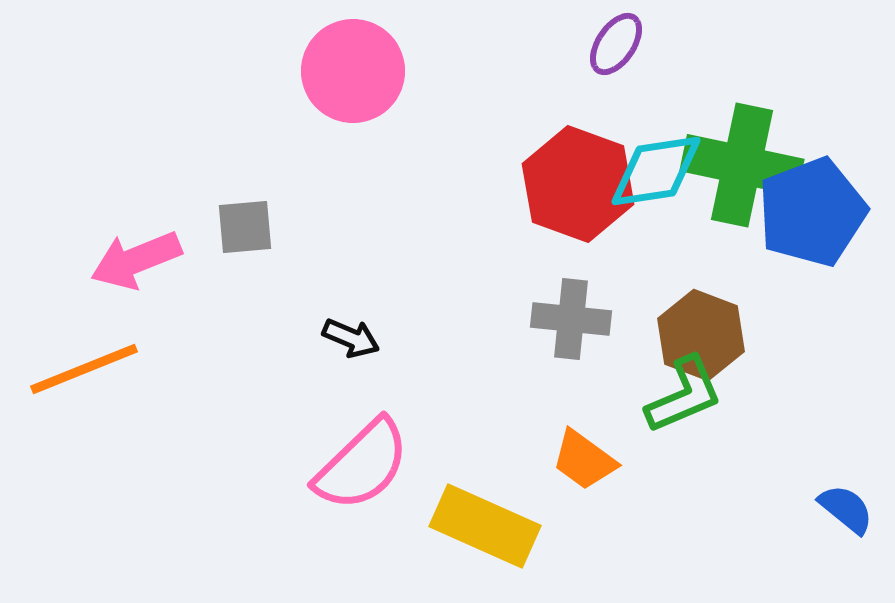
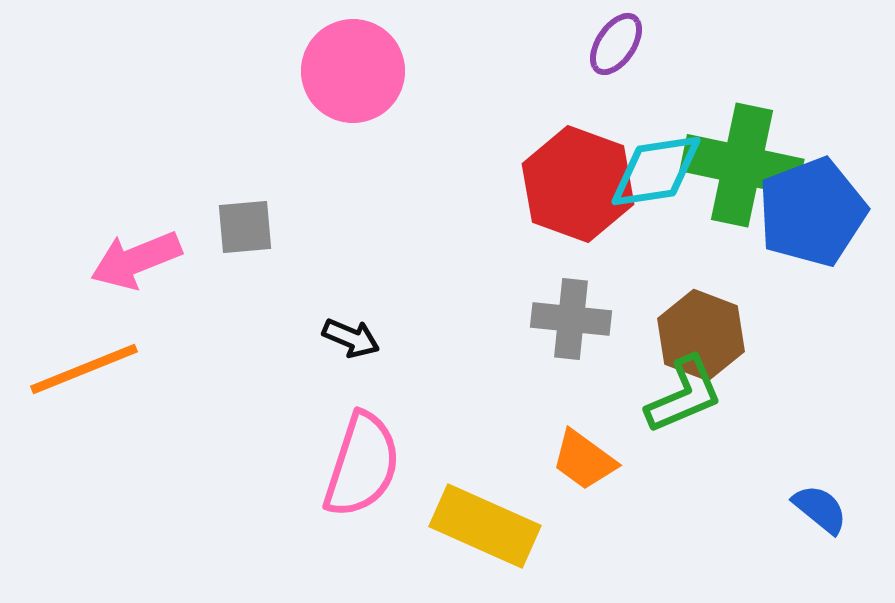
pink semicircle: rotated 28 degrees counterclockwise
blue semicircle: moved 26 px left
